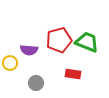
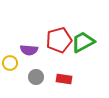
green trapezoid: moved 4 px left; rotated 50 degrees counterclockwise
red rectangle: moved 9 px left, 5 px down
gray circle: moved 6 px up
